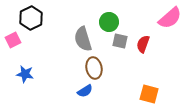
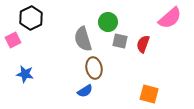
green circle: moved 1 px left
